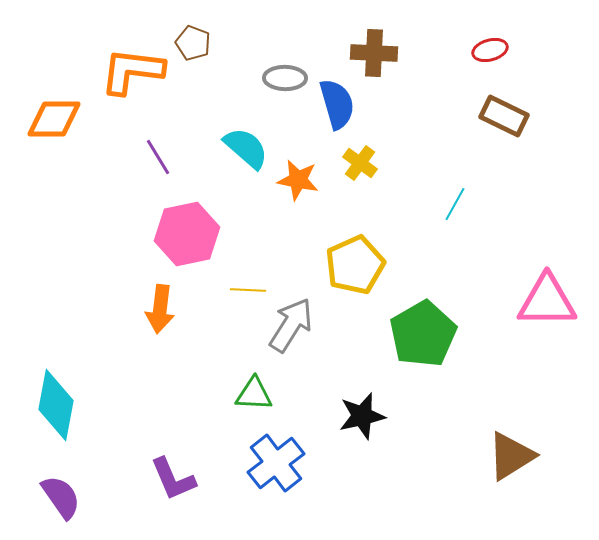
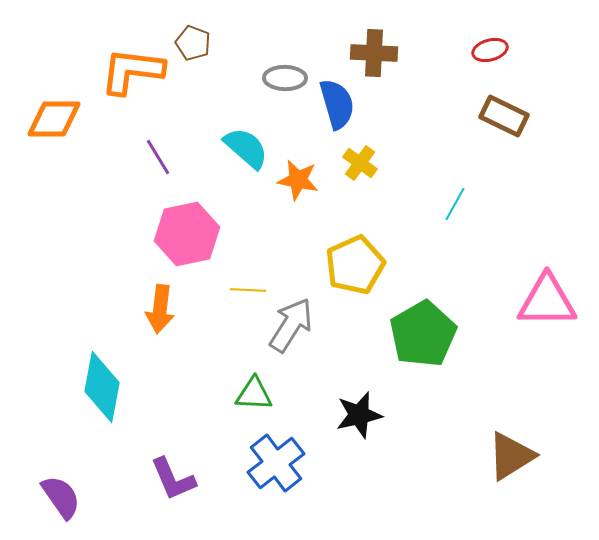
cyan diamond: moved 46 px right, 18 px up
black star: moved 3 px left, 1 px up
